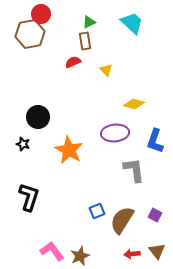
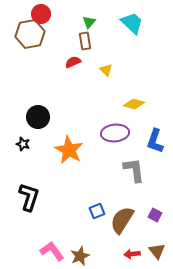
green triangle: rotated 24 degrees counterclockwise
